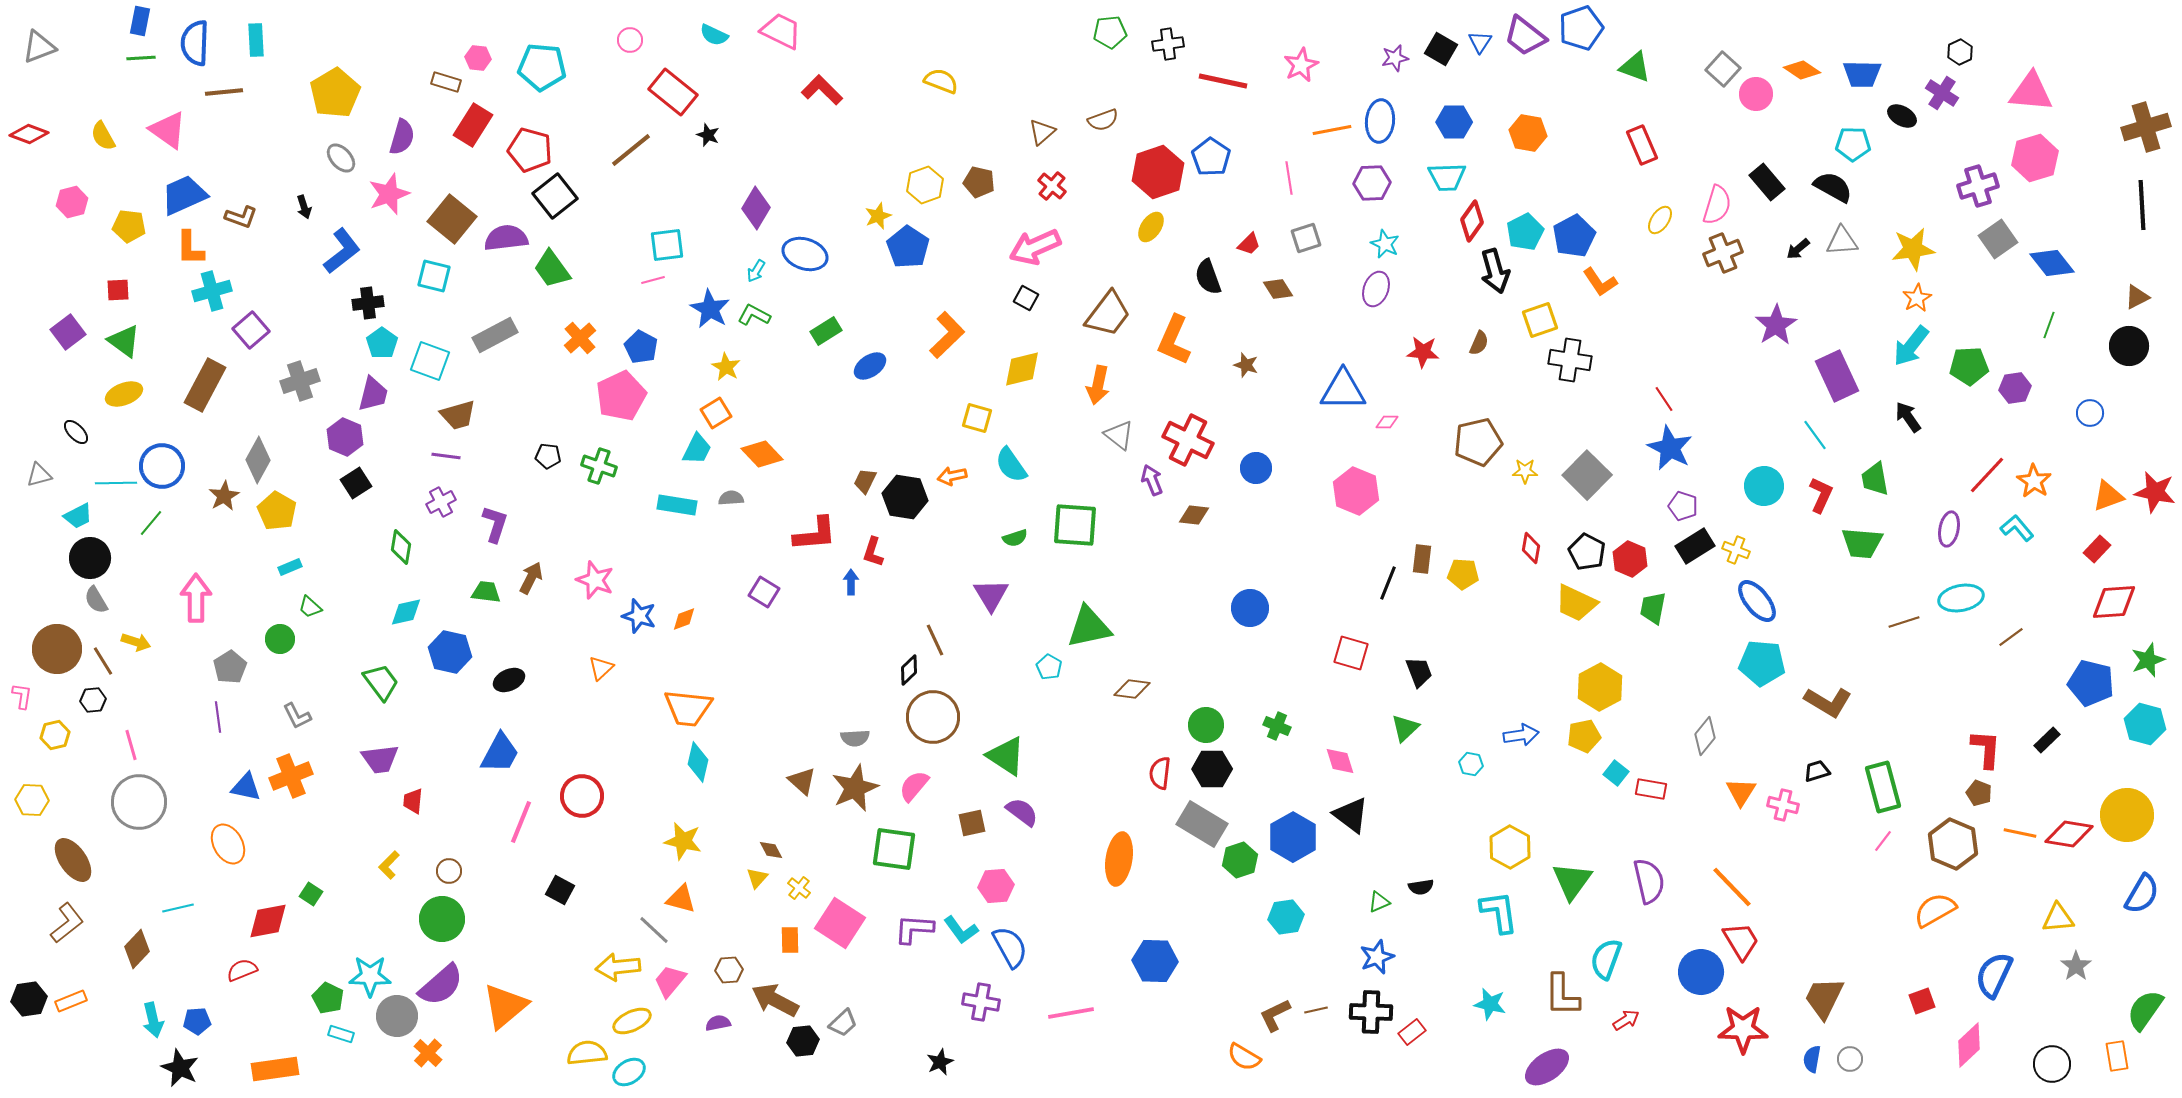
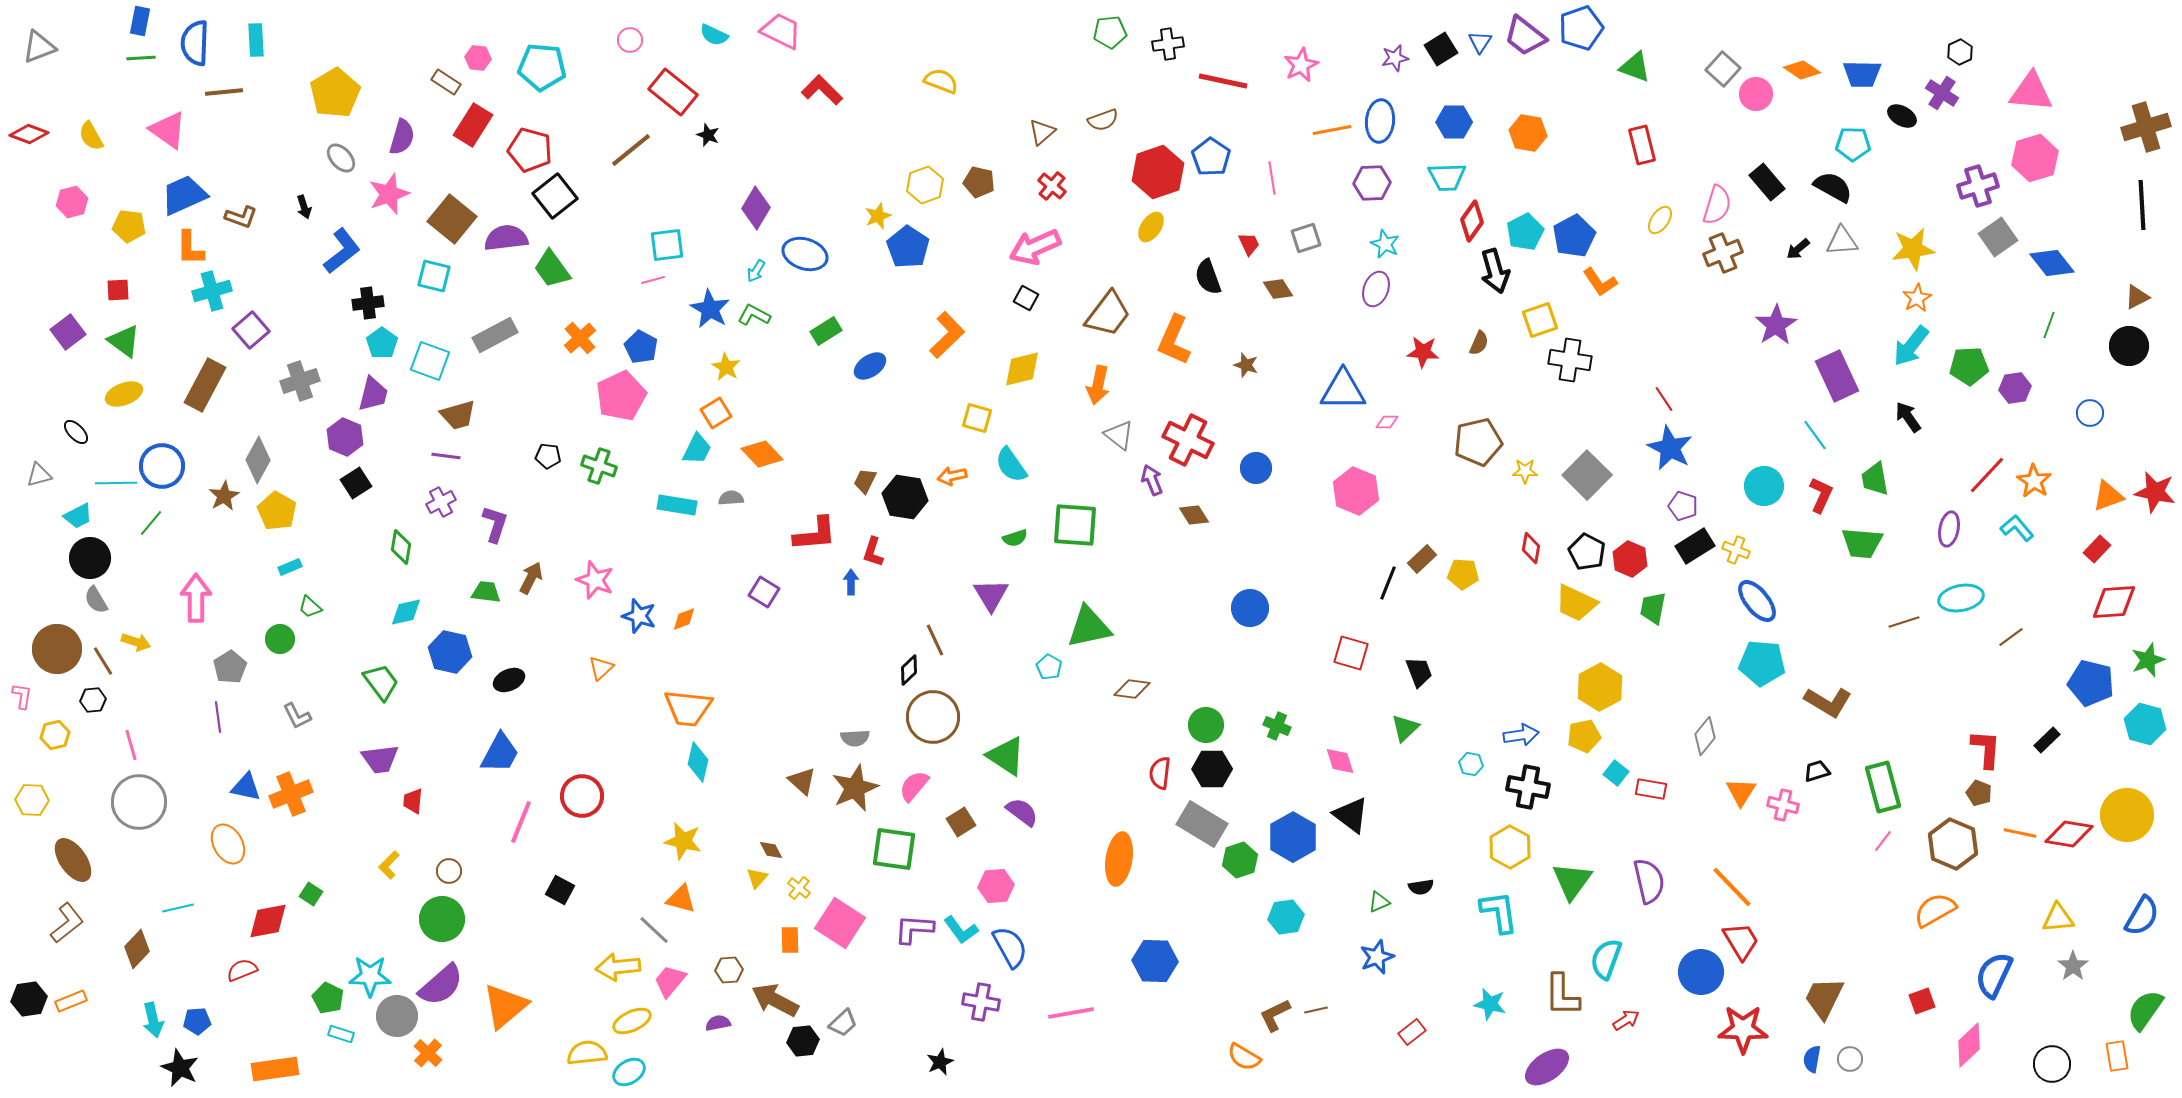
black square at (1441, 49): rotated 28 degrees clockwise
brown rectangle at (446, 82): rotated 16 degrees clockwise
yellow semicircle at (103, 136): moved 12 px left
red rectangle at (1642, 145): rotated 9 degrees clockwise
pink line at (1289, 178): moved 17 px left
gray square at (1998, 239): moved 2 px up
red trapezoid at (1249, 244): rotated 70 degrees counterclockwise
brown diamond at (1194, 515): rotated 52 degrees clockwise
brown rectangle at (1422, 559): rotated 40 degrees clockwise
orange cross at (291, 776): moved 18 px down
brown square at (972, 823): moved 11 px left, 1 px up; rotated 20 degrees counterclockwise
blue semicircle at (2142, 894): moved 22 px down
gray star at (2076, 966): moved 3 px left
black cross at (1371, 1012): moved 157 px right, 225 px up; rotated 9 degrees clockwise
